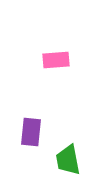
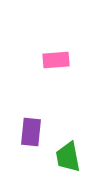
green trapezoid: moved 3 px up
